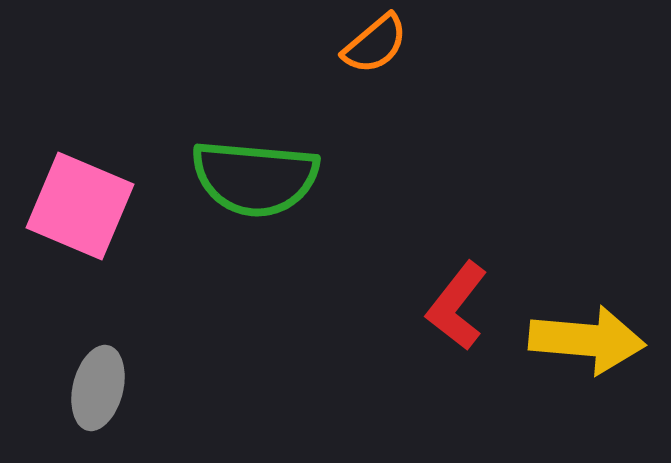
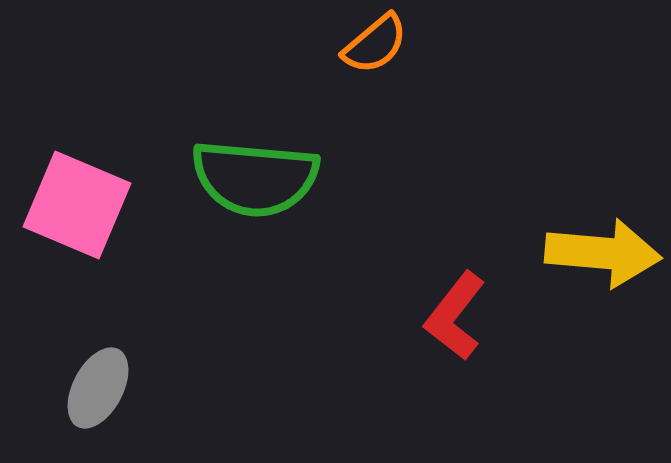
pink square: moved 3 px left, 1 px up
red L-shape: moved 2 px left, 10 px down
yellow arrow: moved 16 px right, 87 px up
gray ellipse: rotated 14 degrees clockwise
